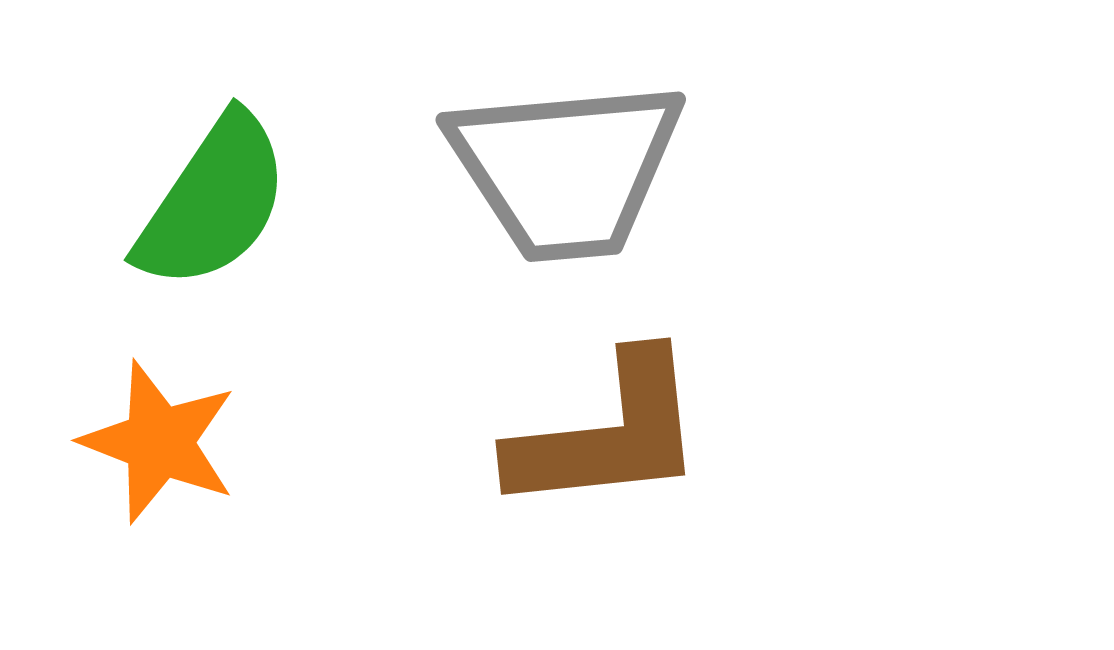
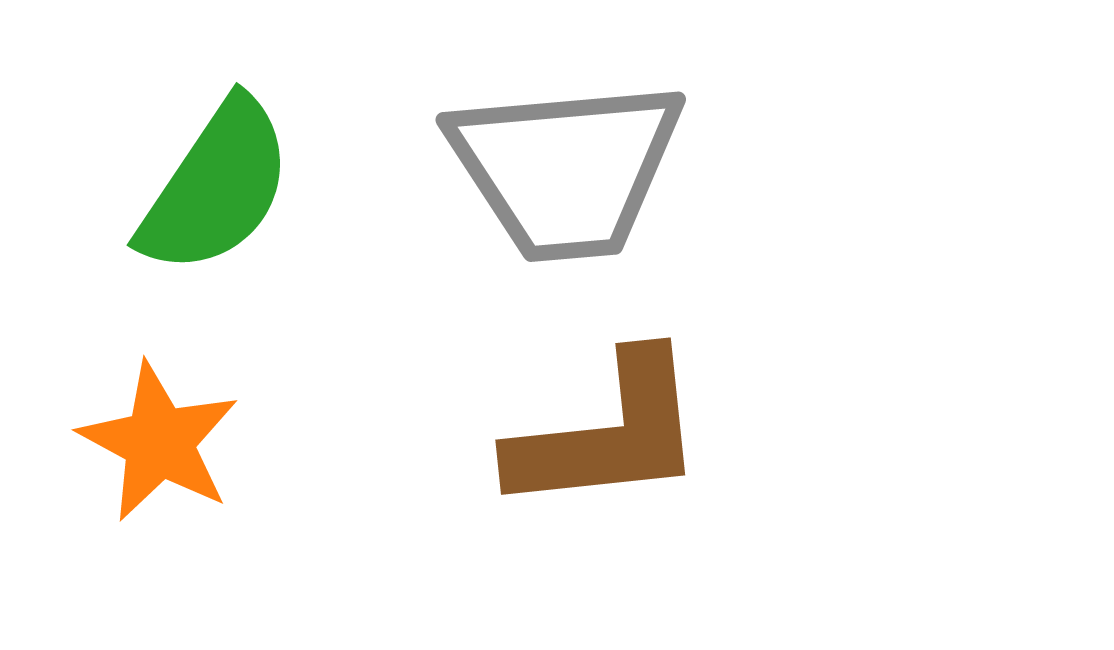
green semicircle: moved 3 px right, 15 px up
orange star: rotated 7 degrees clockwise
